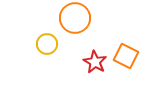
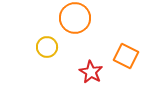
yellow circle: moved 3 px down
red star: moved 4 px left, 10 px down
